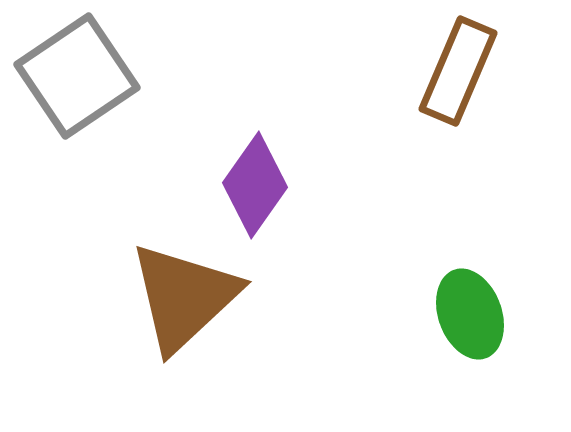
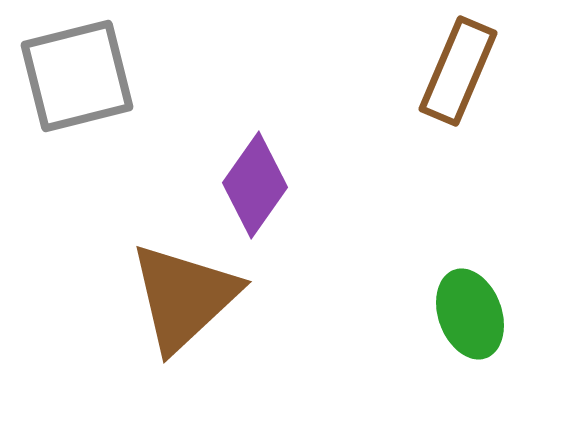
gray square: rotated 20 degrees clockwise
